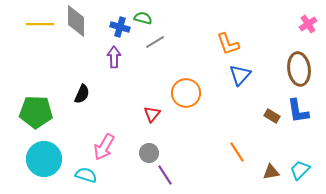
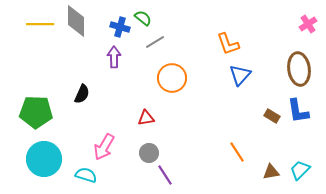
green semicircle: rotated 24 degrees clockwise
orange circle: moved 14 px left, 15 px up
red triangle: moved 6 px left, 4 px down; rotated 42 degrees clockwise
